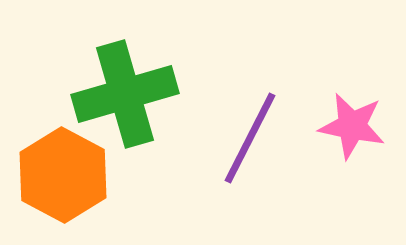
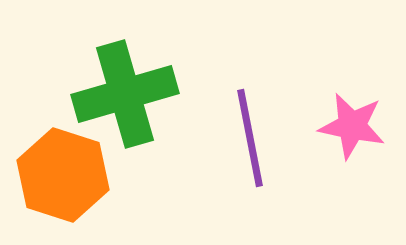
purple line: rotated 38 degrees counterclockwise
orange hexagon: rotated 10 degrees counterclockwise
